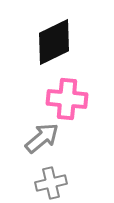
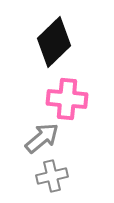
black diamond: rotated 18 degrees counterclockwise
gray cross: moved 1 px right, 7 px up
